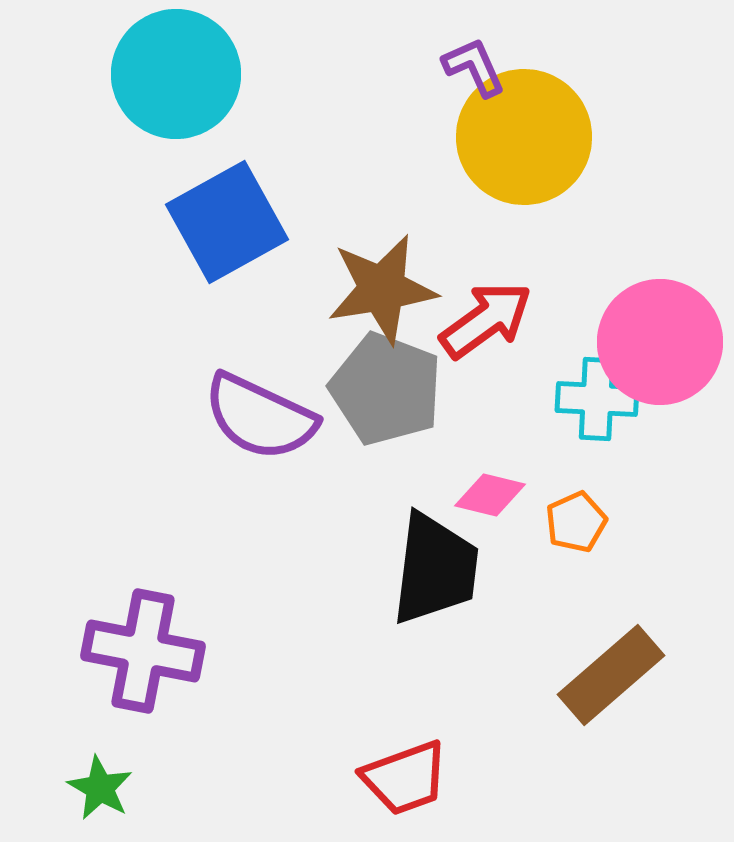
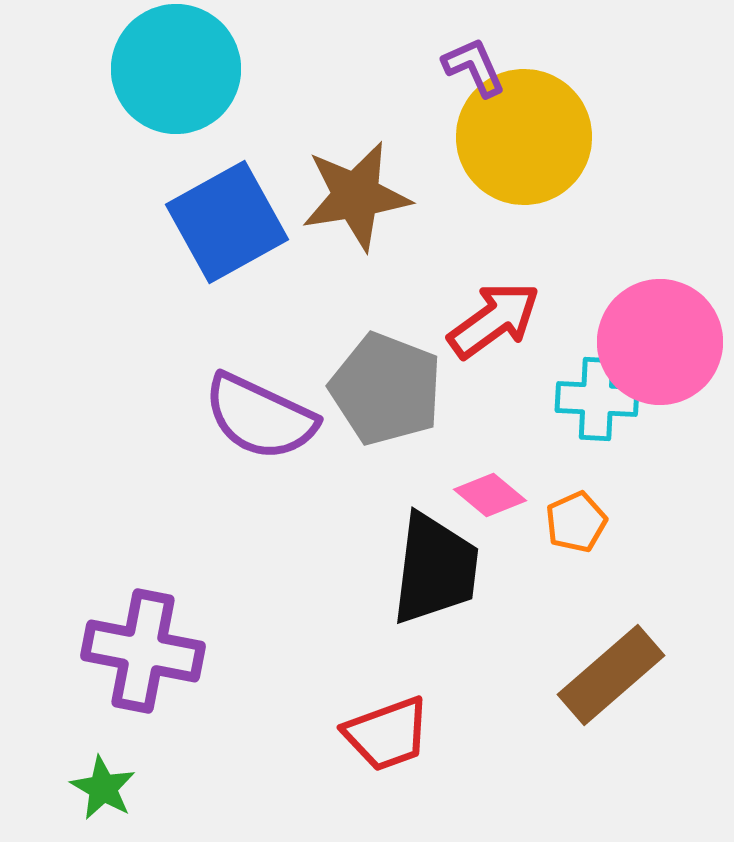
cyan circle: moved 5 px up
brown star: moved 26 px left, 93 px up
red arrow: moved 8 px right
pink diamond: rotated 26 degrees clockwise
red trapezoid: moved 18 px left, 44 px up
green star: moved 3 px right
